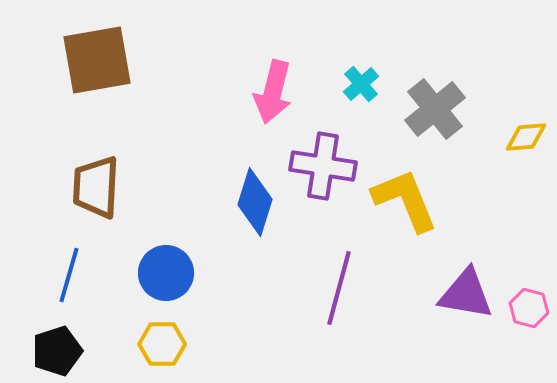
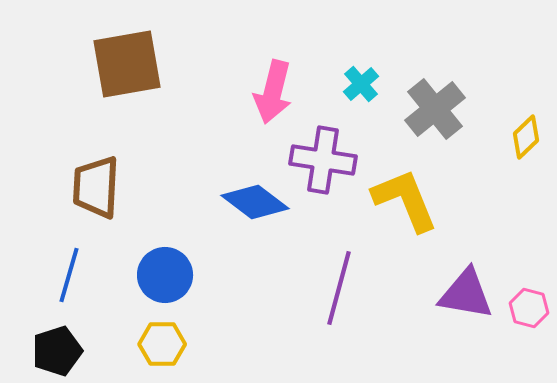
brown square: moved 30 px right, 4 px down
yellow diamond: rotated 39 degrees counterclockwise
purple cross: moved 6 px up
blue diamond: rotated 70 degrees counterclockwise
blue circle: moved 1 px left, 2 px down
